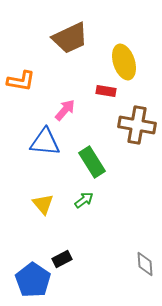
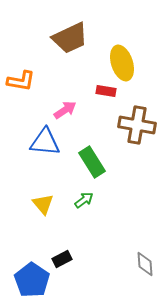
yellow ellipse: moved 2 px left, 1 px down
pink arrow: rotated 15 degrees clockwise
blue pentagon: moved 1 px left
